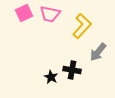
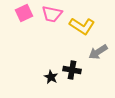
pink trapezoid: moved 2 px right
yellow L-shape: rotated 80 degrees clockwise
gray arrow: rotated 18 degrees clockwise
